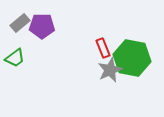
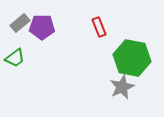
purple pentagon: moved 1 px down
red rectangle: moved 4 px left, 21 px up
gray star: moved 12 px right, 17 px down
